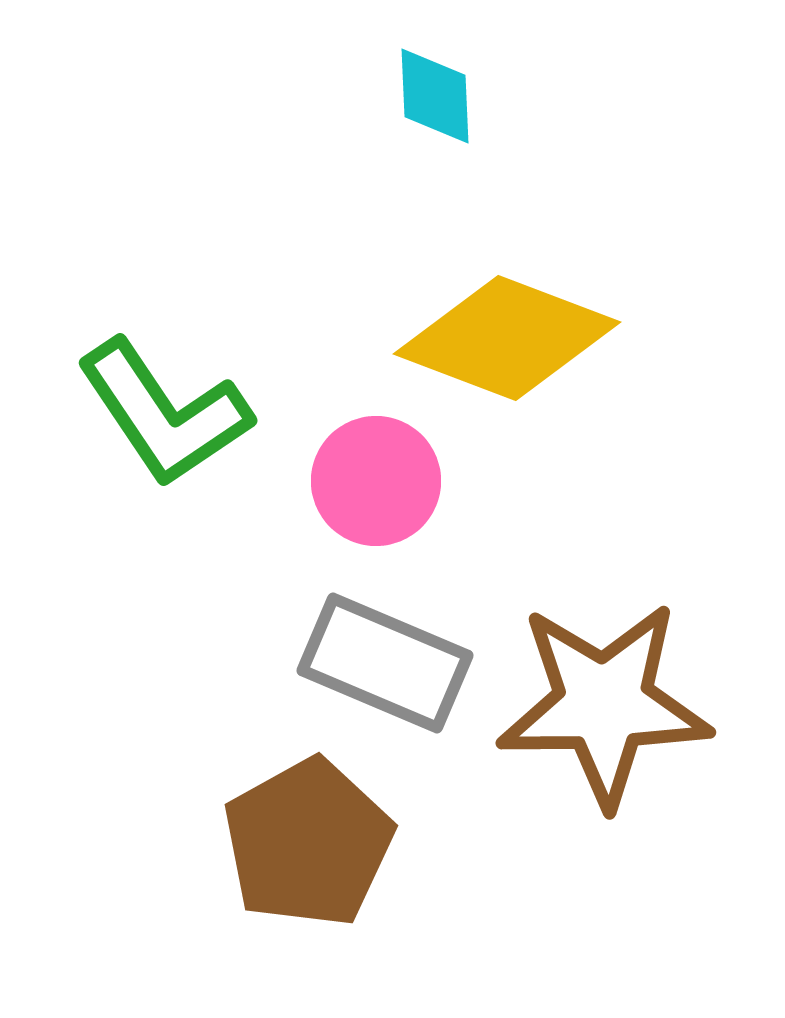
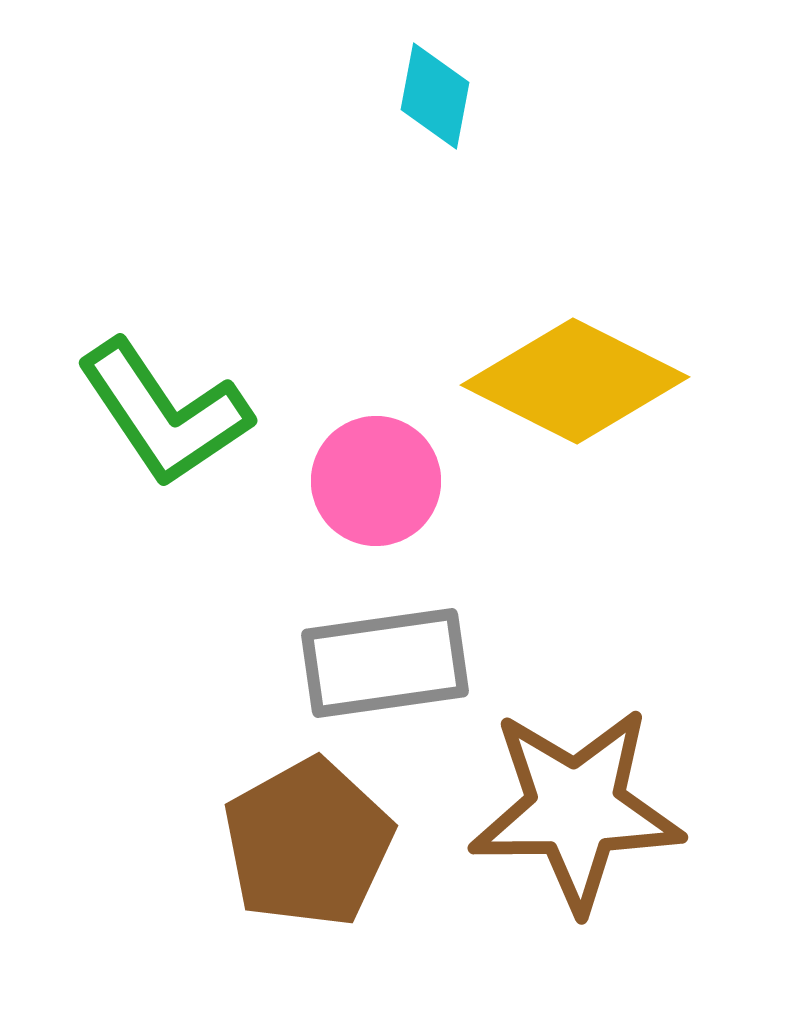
cyan diamond: rotated 13 degrees clockwise
yellow diamond: moved 68 px right, 43 px down; rotated 6 degrees clockwise
gray rectangle: rotated 31 degrees counterclockwise
brown star: moved 28 px left, 105 px down
